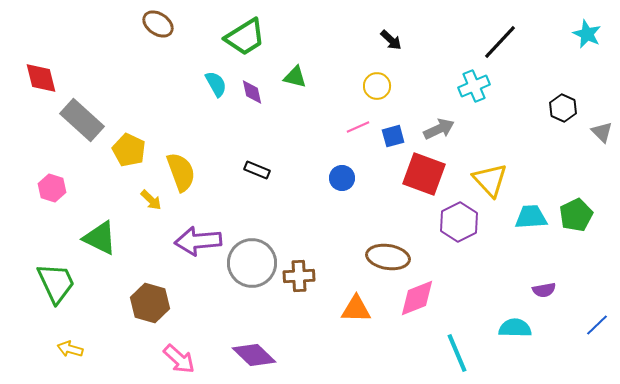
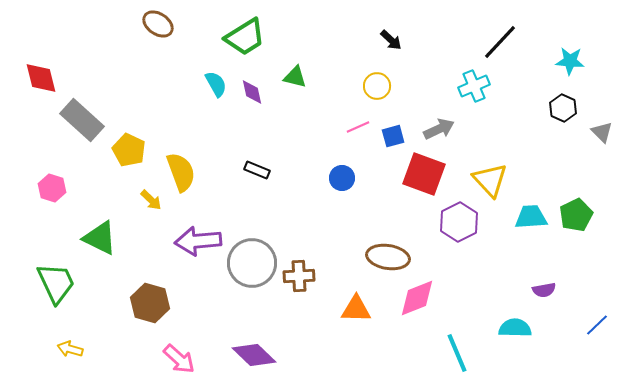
cyan star at (587, 34): moved 17 px left, 27 px down; rotated 20 degrees counterclockwise
